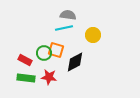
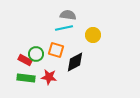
green circle: moved 8 px left, 1 px down
